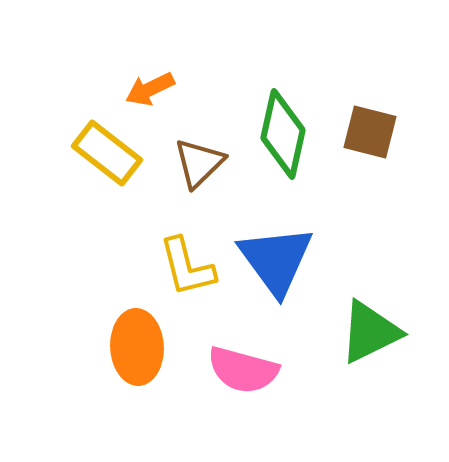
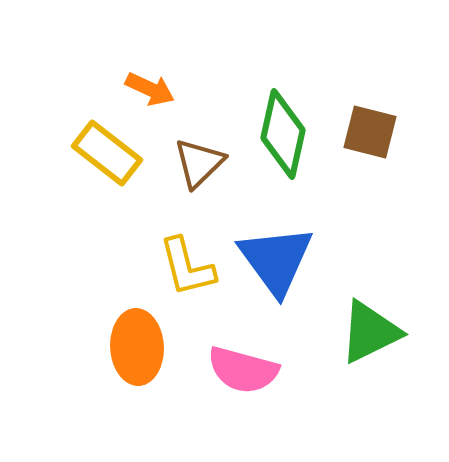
orange arrow: rotated 129 degrees counterclockwise
